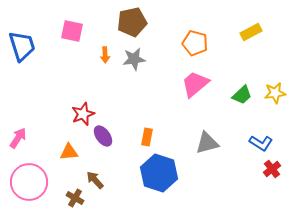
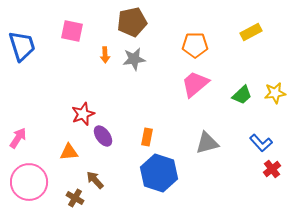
orange pentagon: moved 2 px down; rotated 15 degrees counterclockwise
blue L-shape: rotated 15 degrees clockwise
